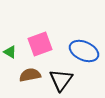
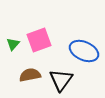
pink square: moved 1 px left, 4 px up
green triangle: moved 3 px right, 8 px up; rotated 40 degrees clockwise
